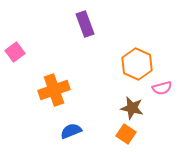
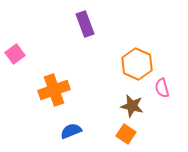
pink square: moved 2 px down
pink semicircle: rotated 90 degrees clockwise
brown star: moved 2 px up
